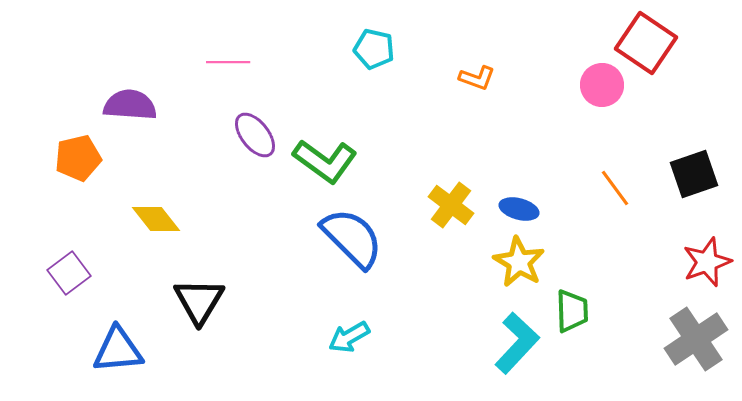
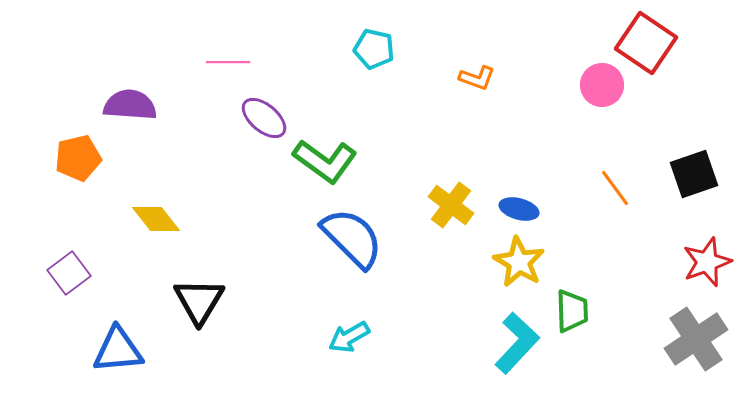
purple ellipse: moved 9 px right, 17 px up; rotated 12 degrees counterclockwise
